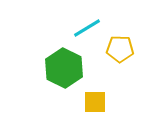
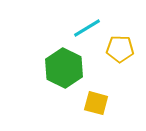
yellow square: moved 1 px right, 1 px down; rotated 15 degrees clockwise
